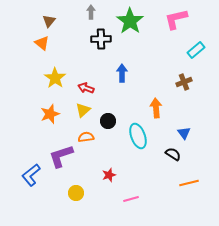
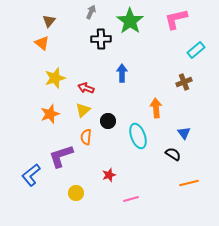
gray arrow: rotated 24 degrees clockwise
yellow star: rotated 20 degrees clockwise
orange semicircle: rotated 77 degrees counterclockwise
